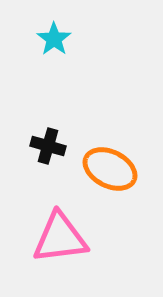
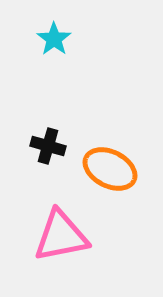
pink triangle: moved 1 px right, 2 px up; rotated 4 degrees counterclockwise
